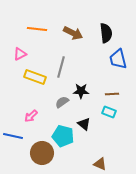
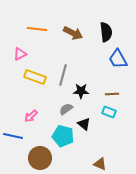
black semicircle: moved 1 px up
blue trapezoid: rotated 15 degrees counterclockwise
gray line: moved 2 px right, 8 px down
gray semicircle: moved 4 px right, 7 px down
brown circle: moved 2 px left, 5 px down
